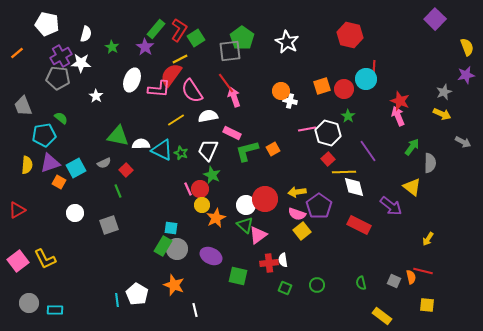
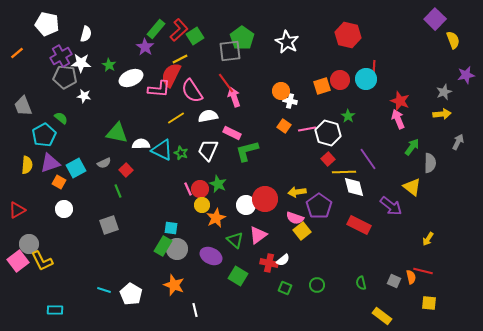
red L-shape at (179, 30): rotated 15 degrees clockwise
red hexagon at (350, 35): moved 2 px left
green square at (196, 38): moved 1 px left, 2 px up
green star at (112, 47): moved 3 px left, 18 px down
yellow semicircle at (467, 47): moved 14 px left, 7 px up
red semicircle at (171, 75): rotated 10 degrees counterclockwise
gray pentagon at (58, 78): moved 7 px right, 1 px up
white ellipse at (132, 80): moved 1 px left, 2 px up; rotated 45 degrees clockwise
red circle at (344, 89): moved 4 px left, 9 px up
white star at (96, 96): moved 12 px left; rotated 24 degrees counterclockwise
yellow arrow at (442, 114): rotated 30 degrees counterclockwise
pink arrow at (398, 116): moved 3 px down
yellow line at (176, 120): moved 2 px up
cyan pentagon at (44, 135): rotated 20 degrees counterclockwise
green triangle at (118, 136): moved 1 px left, 3 px up
gray arrow at (463, 142): moved 5 px left; rotated 91 degrees counterclockwise
orange square at (273, 149): moved 11 px right, 23 px up; rotated 24 degrees counterclockwise
purple line at (368, 151): moved 8 px down
green star at (212, 175): moved 6 px right, 9 px down
white circle at (75, 213): moved 11 px left, 4 px up
pink semicircle at (297, 214): moved 2 px left, 4 px down
green triangle at (245, 225): moved 10 px left, 15 px down
yellow L-shape at (45, 259): moved 3 px left, 2 px down
white semicircle at (283, 260): rotated 120 degrees counterclockwise
red cross at (269, 263): rotated 18 degrees clockwise
green square at (238, 276): rotated 18 degrees clockwise
white pentagon at (137, 294): moved 6 px left
cyan line at (117, 300): moved 13 px left, 10 px up; rotated 64 degrees counterclockwise
gray circle at (29, 303): moved 59 px up
yellow square at (427, 305): moved 2 px right, 2 px up
